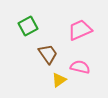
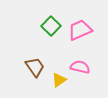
green square: moved 23 px right; rotated 18 degrees counterclockwise
brown trapezoid: moved 13 px left, 13 px down
